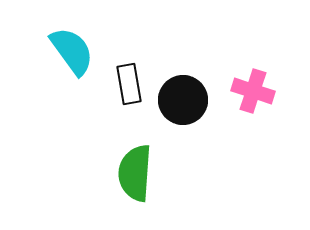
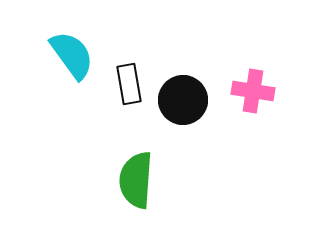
cyan semicircle: moved 4 px down
pink cross: rotated 9 degrees counterclockwise
green semicircle: moved 1 px right, 7 px down
